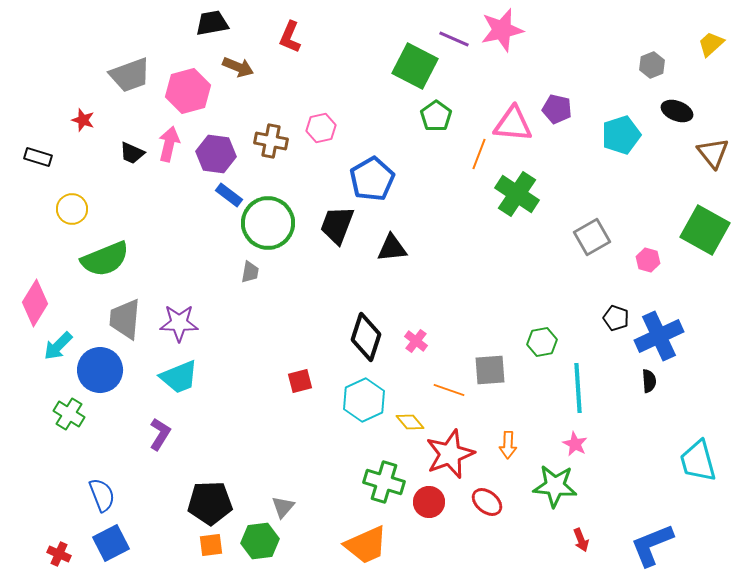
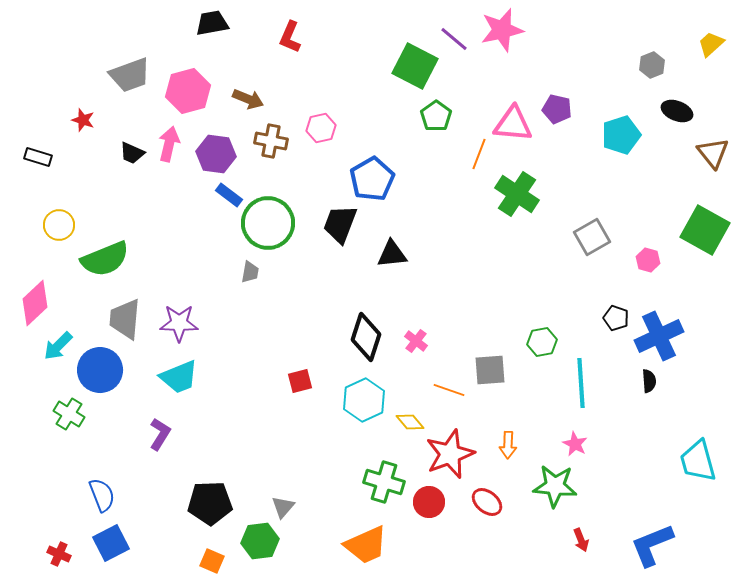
purple line at (454, 39): rotated 16 degrees clockwise
brown arrow at (238, 67): moved 10 px right, 32 px down
yellow circle at (72, 209): moved 13 px left, 16 px down
black trapezoid at (337, 225): moved 3 px right, 1 px up
black triangle at (392, 248): moved 6 px down
pink diamond at (35, 303): rotated 15 degrees clockwise
cyan line at (578, 388): moved 3 px right, 5 px up
orange square at (211, 545): moved 1 px right, 16 px down; rotated 30 degrees clockwise
